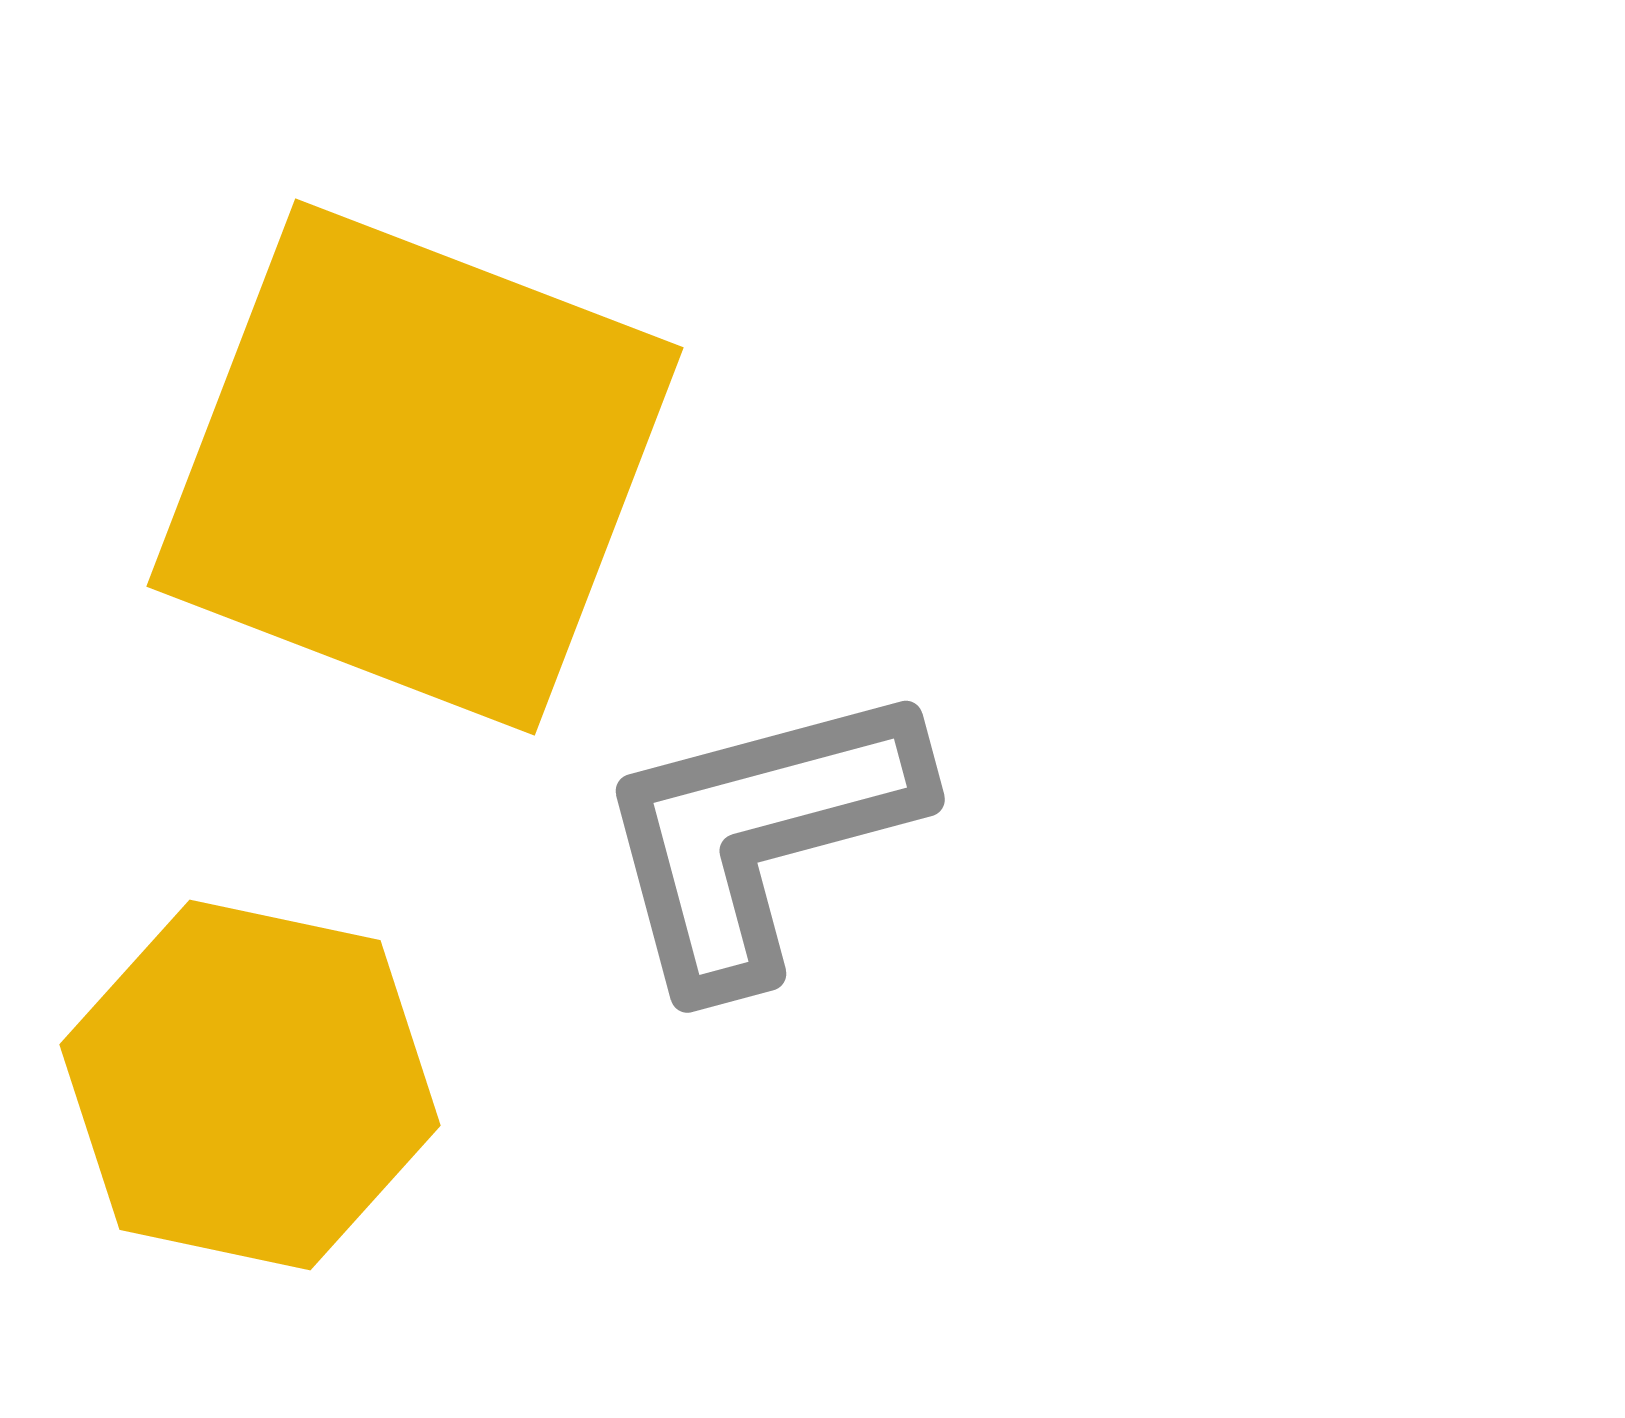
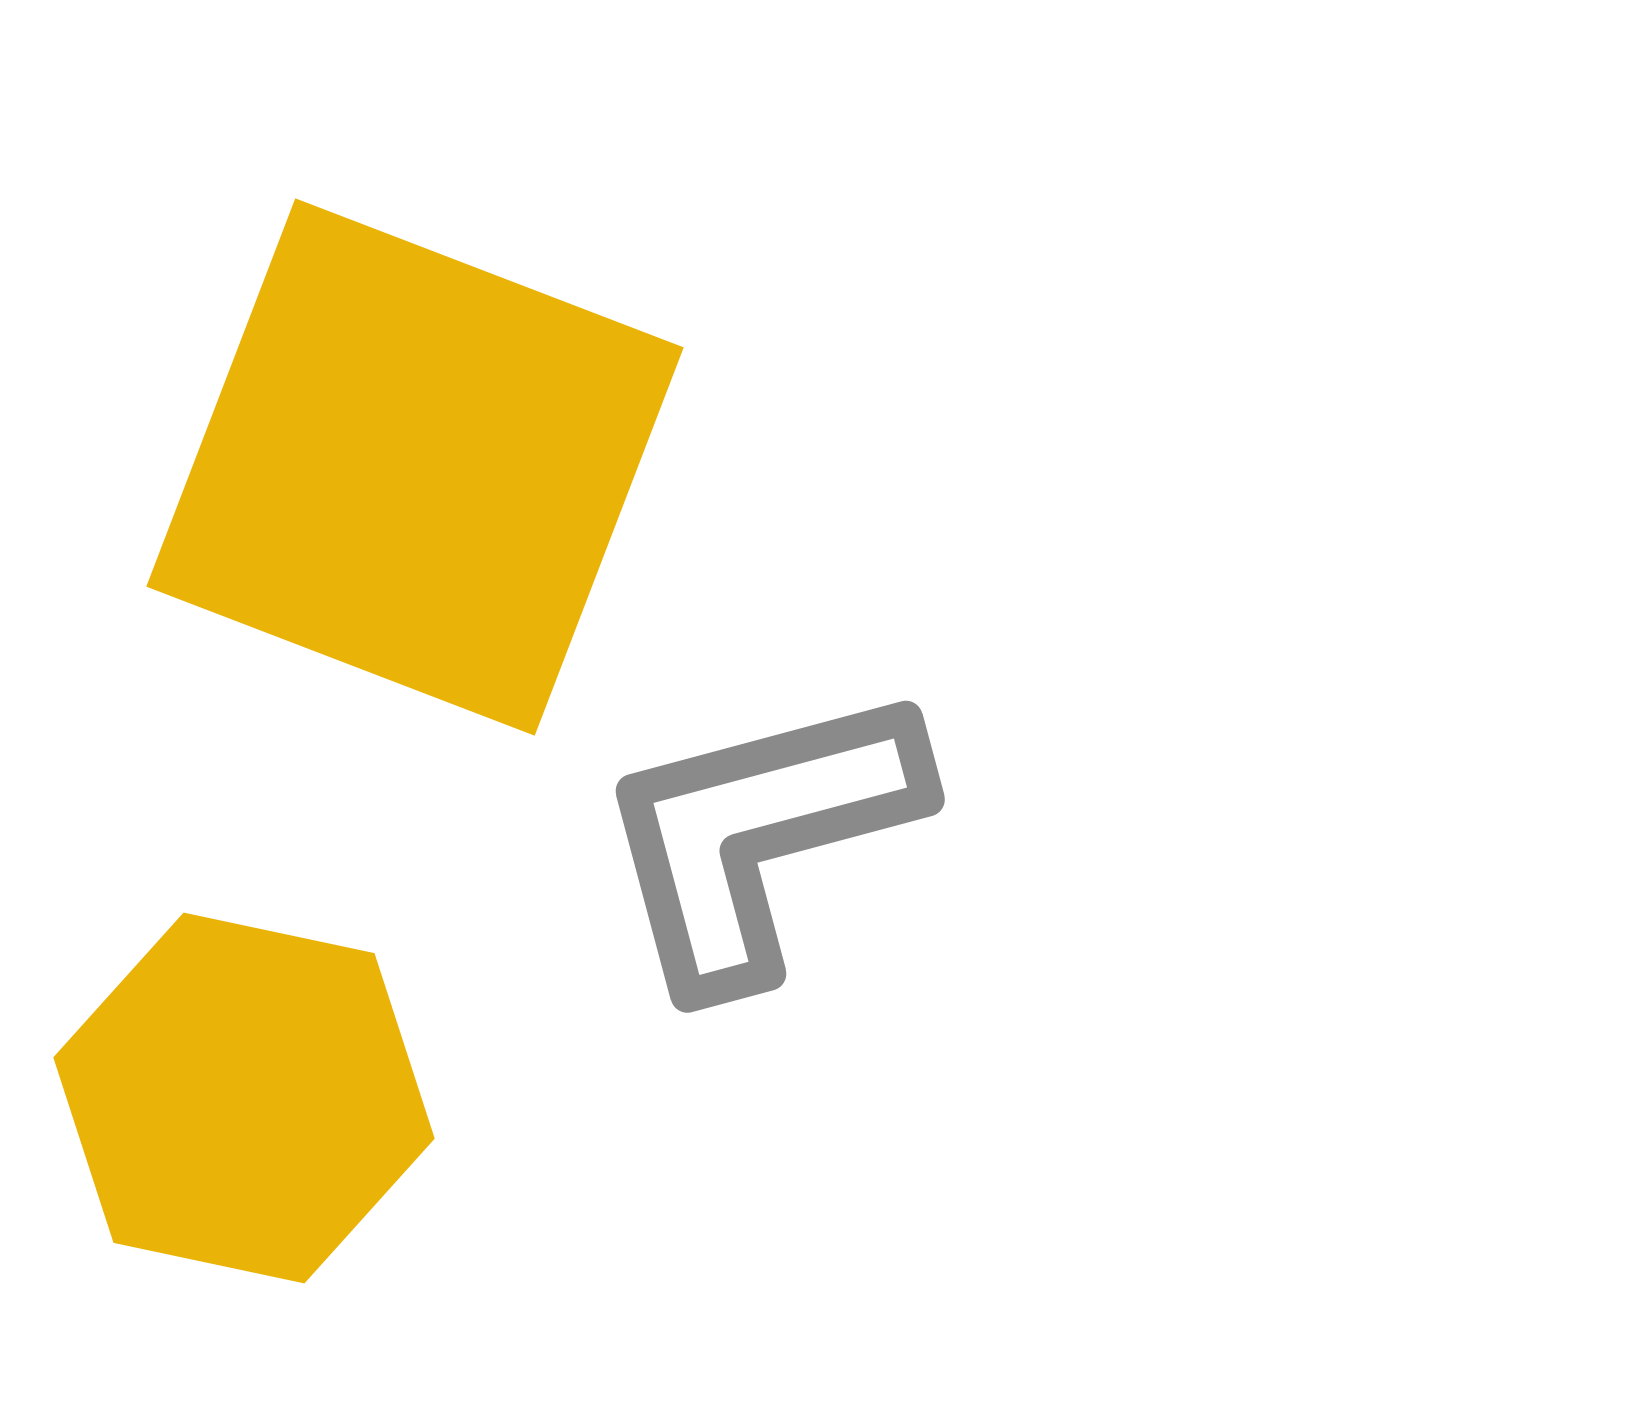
yellow hexagon: moved 6 px left, 13 px down
